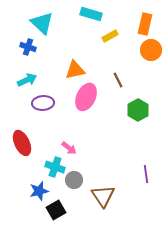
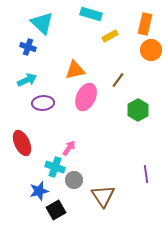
brown line: rotated 63 degrees clockwise
pink arrow: rotated 91 degrees counterclockwise
